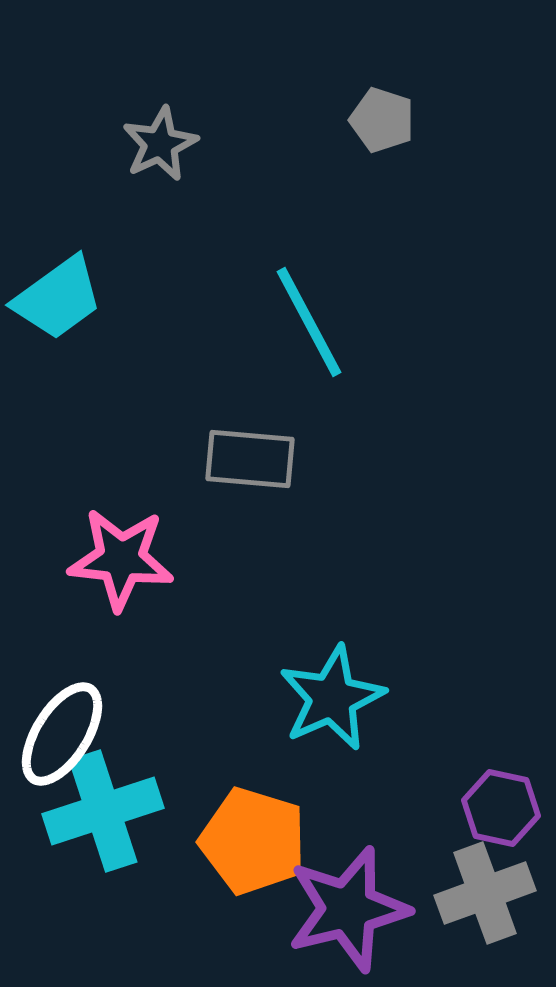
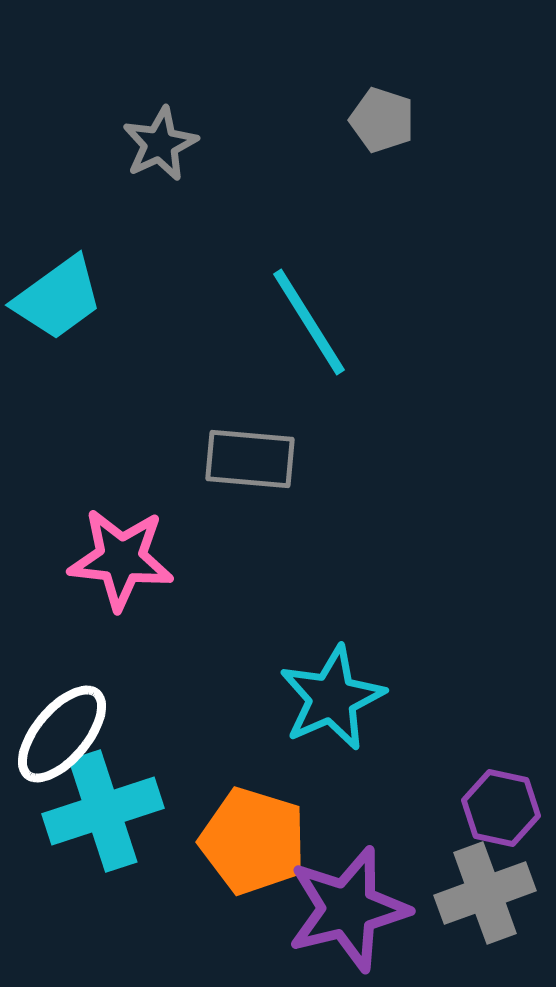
cyan line: rotated 4 degrees counterclockwise
white ellipse: rotated 8 degrees clockwise
